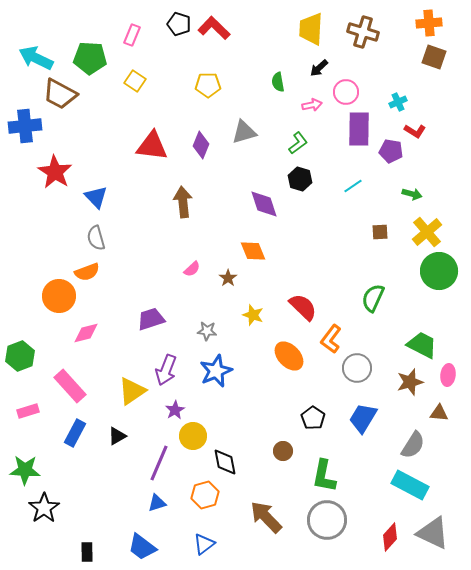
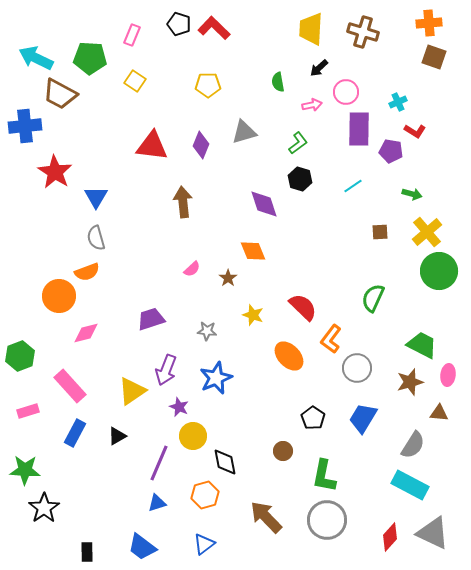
blue triangle at (96, 197): rotated 15 degrees clockwise
blue star at (216, 371): moved 7 px down
purple star at (175, 410): moved 4 px right, 3 px up; rotated 18 degrees counterclockwise
